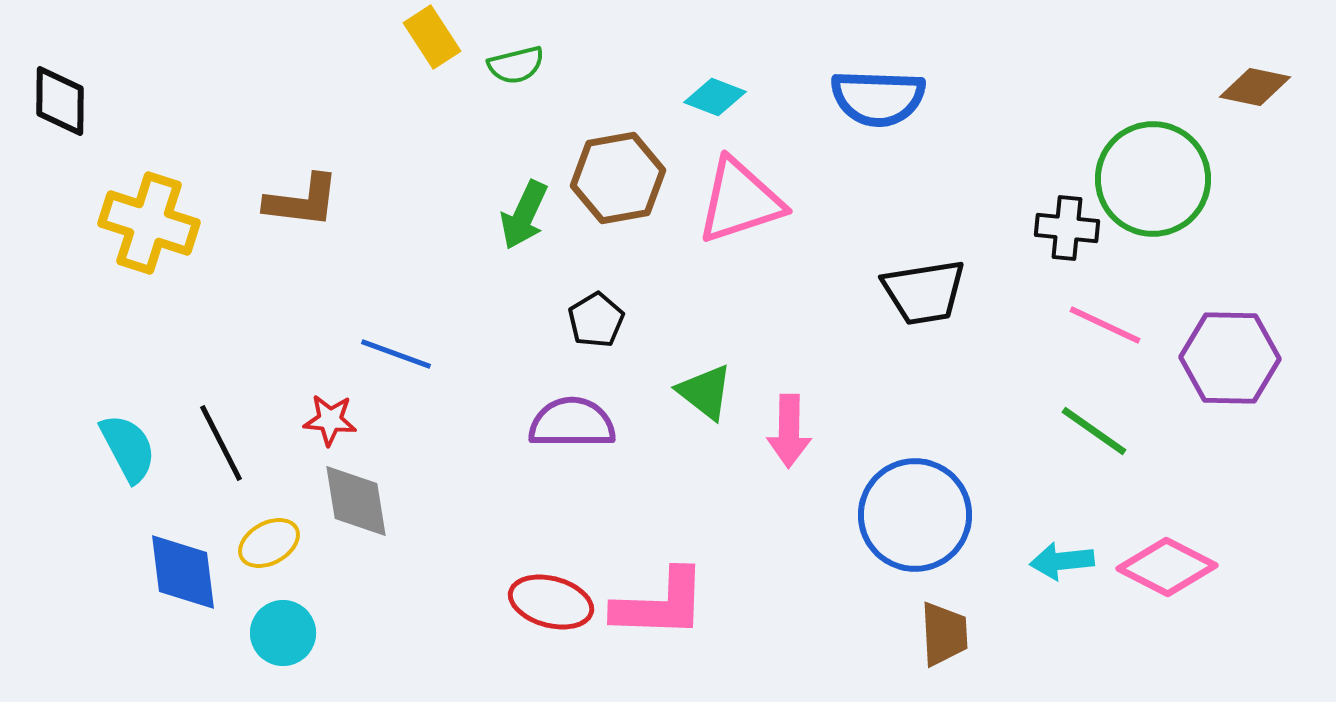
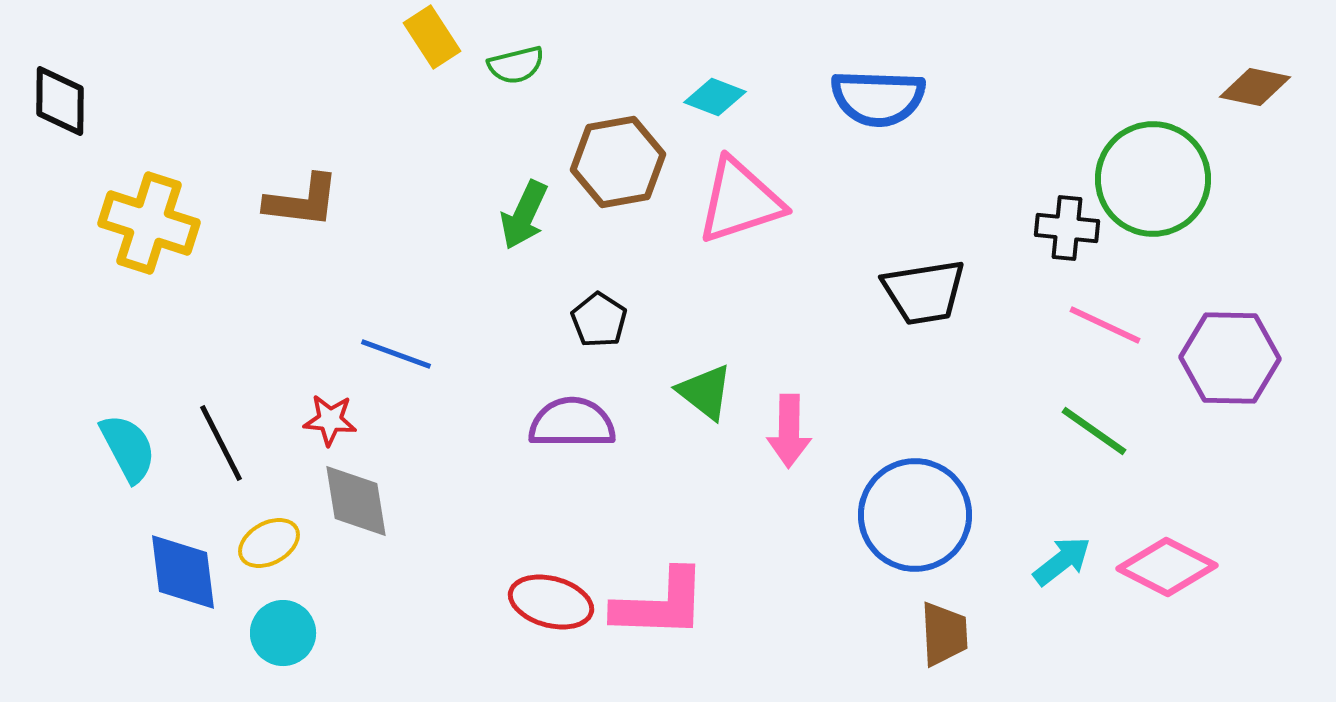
brown hexagon: moved 16 px up
black pentagon: moved 3 px right; rotated 8 degrees counterclockwise
cyan arrow: rotated 148 degrees clockwise
